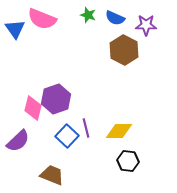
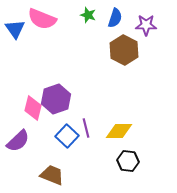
blue semicircle: rotated 96 degrees counterclockwise
